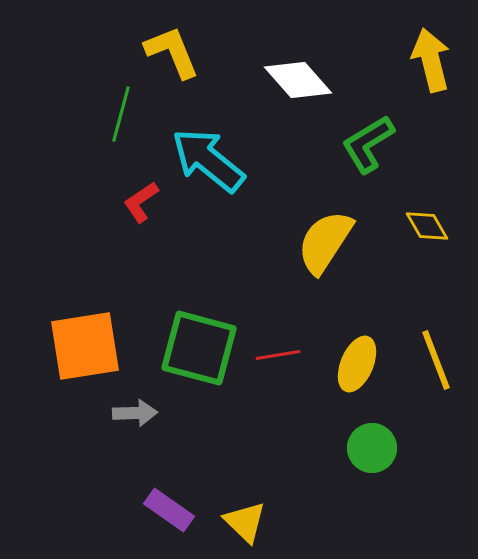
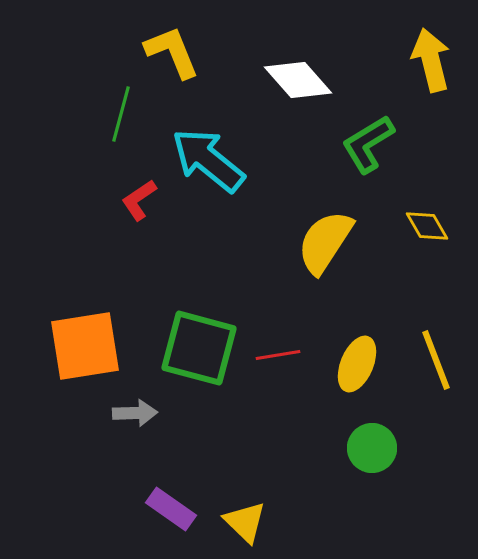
red L-shape: moved 2 px left, 2 px up
purple rectangle: moved 2 px right, 1 px up
